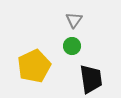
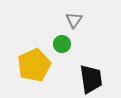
green circle: moved 10 px left, 2 px up
yellow pentagon: moved 1 px up
